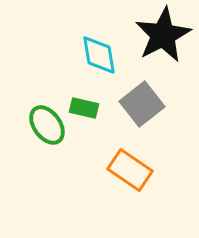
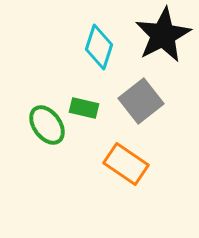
cyan diamond: moved 8 px up; rotated 27 degrees clockwise
gray square: moved 1 px left, 3 px up
orange rectangle: moved 4 px left, 6 px up
